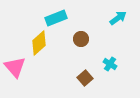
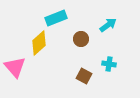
cyan arrow: moved 10 px left, 7 px down
cyan cross: moved 1 px left; rotated 24 degrees counterclockwise
brown square: moved 1 px left, 2 px up; rotated 21 degrees counterclockwise
